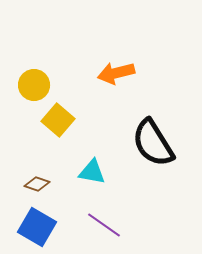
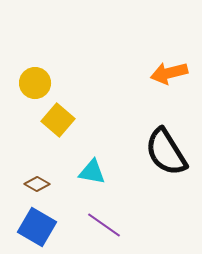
orange arrow: moved 53 px right
yellow circle: moved 1 px right, 2 px up
black semicircle: moved 13 px right, 9 px down
brown diamond: rotated 10 degrees clockwise
